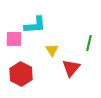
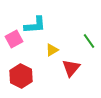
pink square: rotated 30 degrees counterclockwise
green line: moved 2 px up; rotated 49 degrees counterclockwise
yellow triangle: rotated 32 degrees clockwise
red hexagon: moved 2 px down
